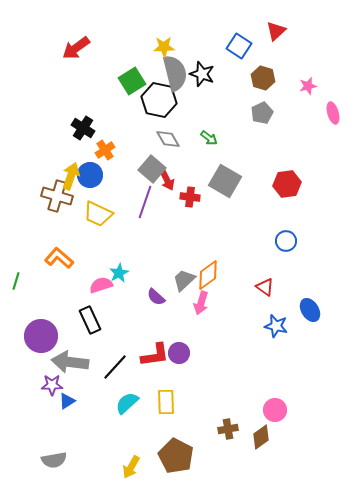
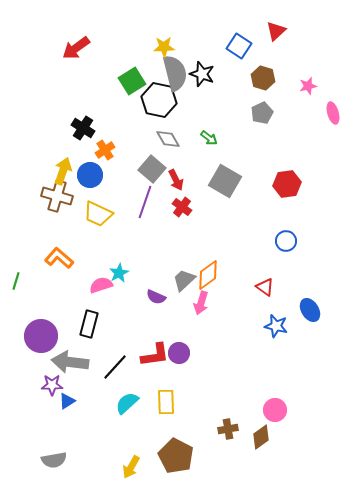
yellow arrow at (71, 176): moved 8 px left, 5 px up
red arrow at (167, 180): moved 9 px right
red cross at (190, 197): moved 8 px left, 10 px down; rotated 30 degrees clockwise
purple semicircle at (156, 297): rotated 18 degrees counterclockwise
black rectangle at (90, 320): moved 1 px left, 4 px down; rotated 40 degrees clockwise
